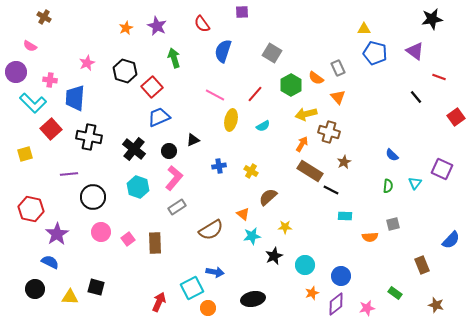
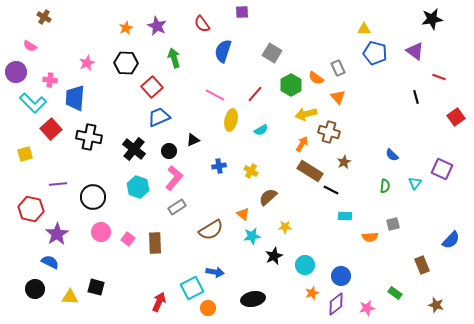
black hexagon at (125, 71): moved 1 px right, 8 px up; rotated 15 degrees counterclockwise
black line at (416, 97): rotated 24 degrees clockwise
cyan semicircle at (263, 126): moved 2 px left, 4 px down
purple line at (69, 174): moved 11 px left, 10 px down
green semicircle at (388, 186): moved 3 px left
pink square at (128, 239): rotated 16 degrees counterclockwise
